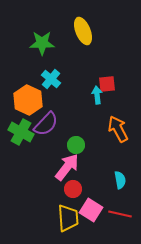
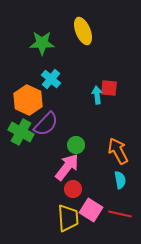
red square: moved 2 px right, 4 px down; rotated 12 degrees clockwise
orange arrow: moved 22 px down
